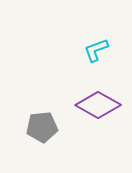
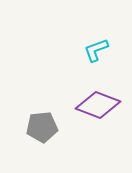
purple diamond: rotated 9 degrees counterclockwise
